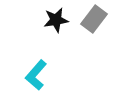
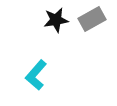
gray rectangle: moved 2 px left; rotated 24 degrees clockwise
